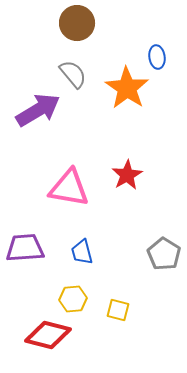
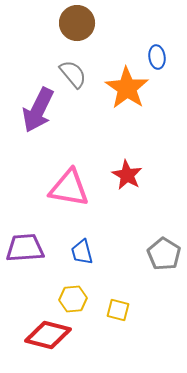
purple arrow: rotated 147 degrees clockwise
red star: rotated 12 degrees counterclockwise
